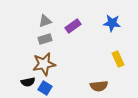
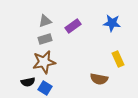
brown star: moved 2 px up
brown semicircle: moved 7 px up; rotated 18 degrees clockwise
